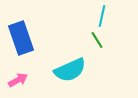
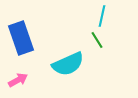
cyan semicircle: moved 2 px left, 6 px up
